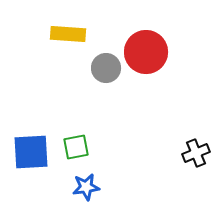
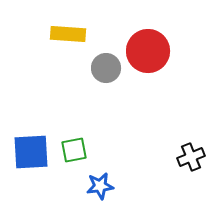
red circle: moved 2 px right, 1 px up
green square: moved 2 px left, 3 px down
black cross: moved 5 px left, 4 px down
blue star: moved 14 px right, 1 px up
